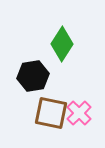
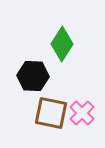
black hexagon: rotated 12 degrees clockwise
pink cross: moved 3 px right
